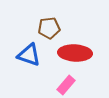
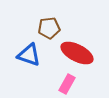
red ellipse: moved 2 px right; rotated 24 degrees clockwise
pink rectangle: moved 1 px right, 1 px up; rotated 12 degrees counterclockwise
